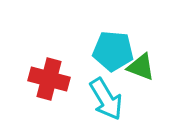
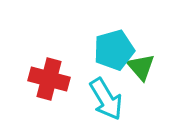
cyan pentagon: moved 1 px right, 1 px up; rotated 21 degrees counterclockwise
green triangle: rotated 28 degrees clockwise
